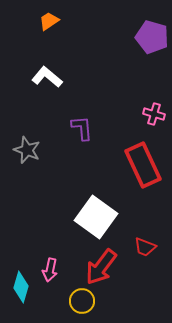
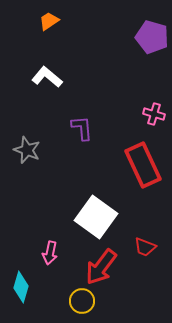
pink arrow: moved 17 px up
